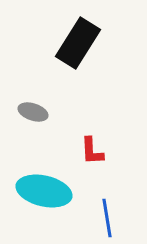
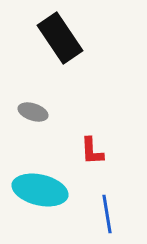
black rectangle: moved 18 px left, 5 px up; rotated 66 degrees counterclockwise
cyan ellipse: moved 4 px left, 1 px up
blue line: moved 4 px up
